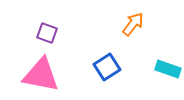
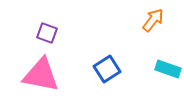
orange arrow: moved 20 px right, 4 px up
blue square: moved 2 px down
